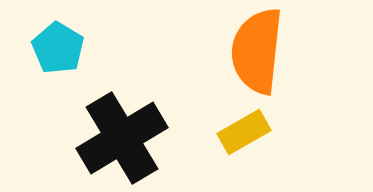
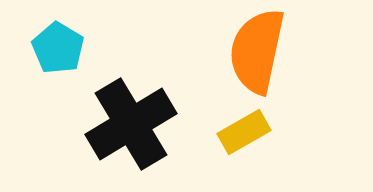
orange semicircle: rotated 6 degrees clockwise
black cross: moved 9 px right, 14 px up
